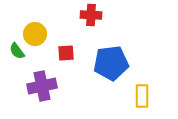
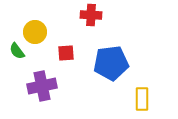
yellow circle: moved 2 px up
yellow rectangle: moved 3 px down
